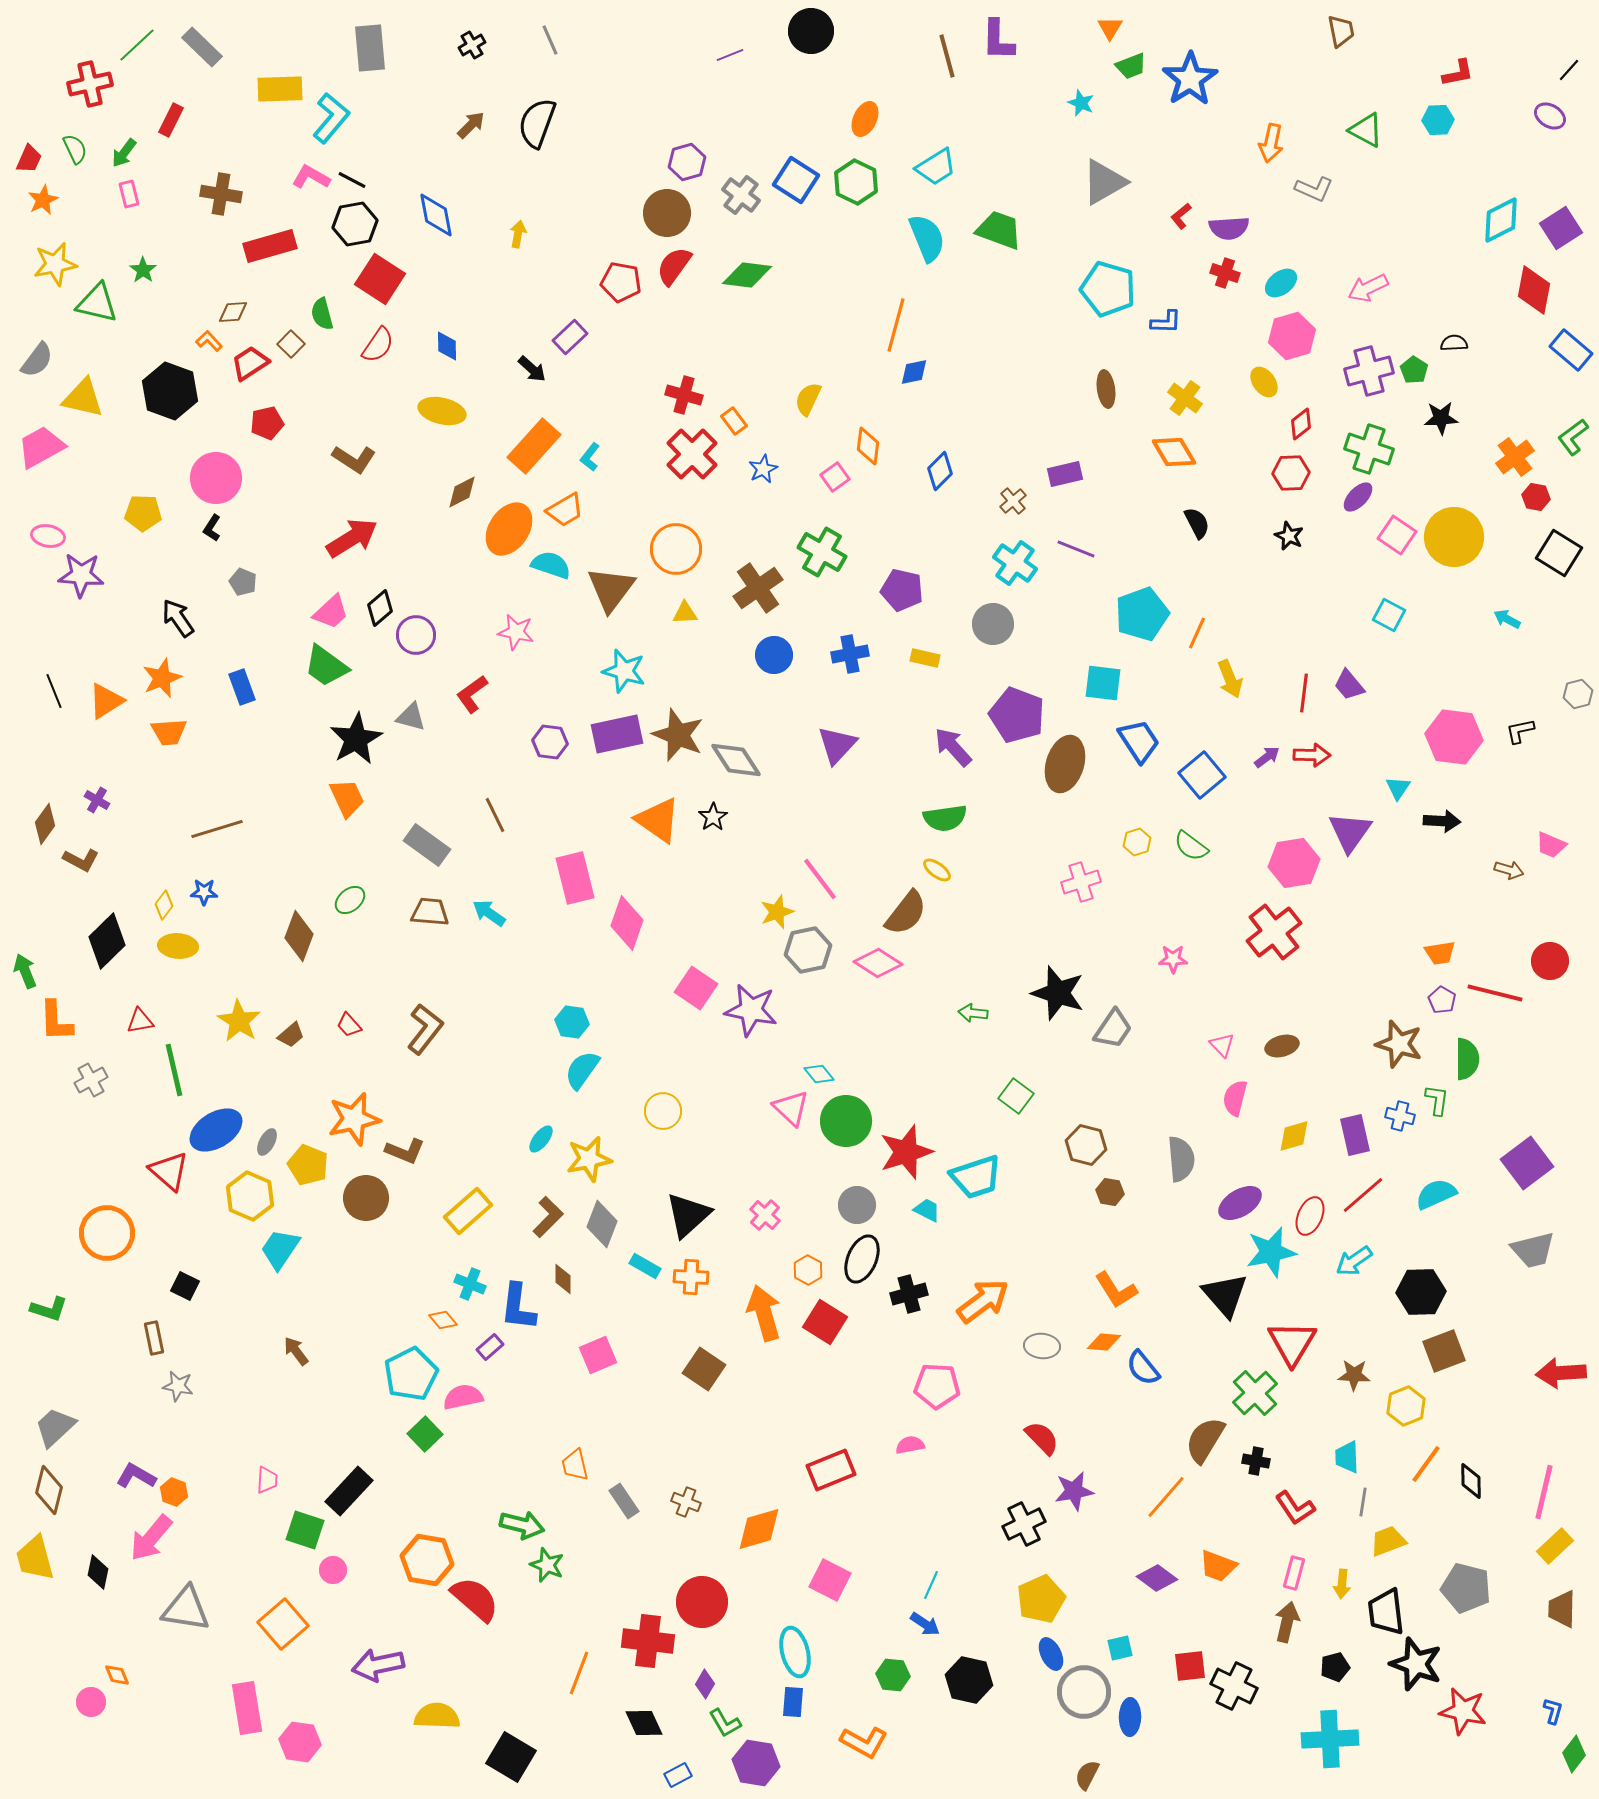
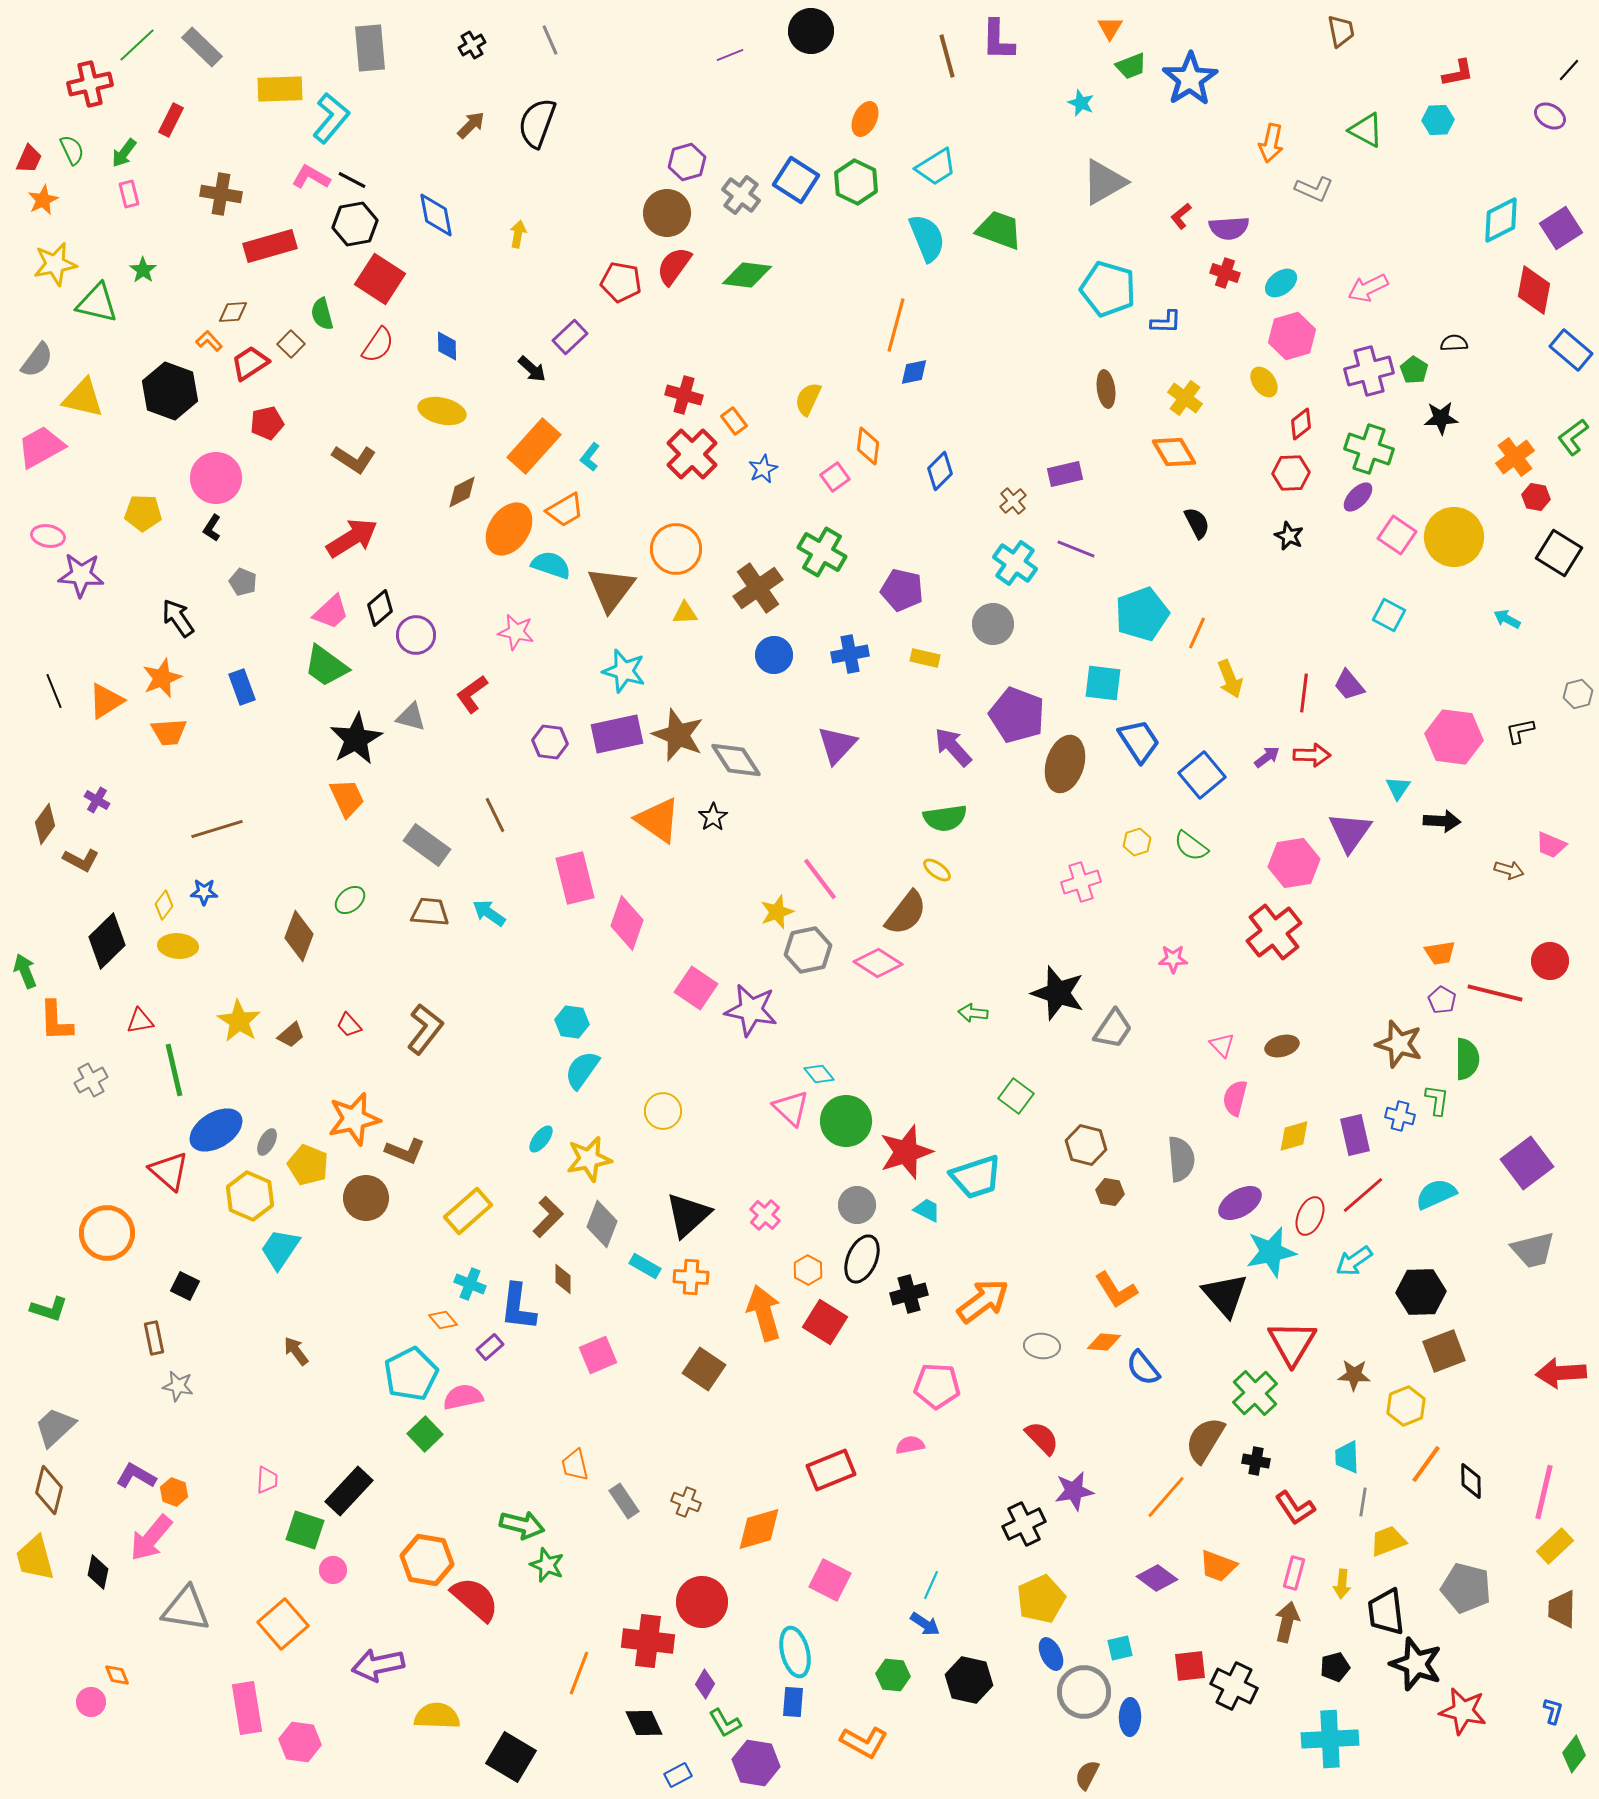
green semicircle at (75, 149): moved 3 px left, 1 px down
